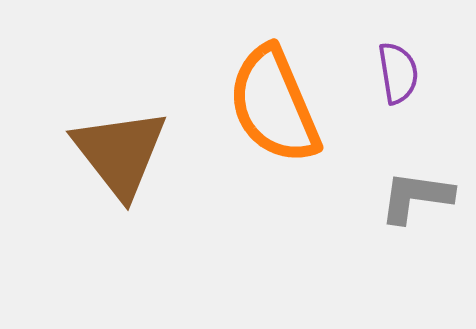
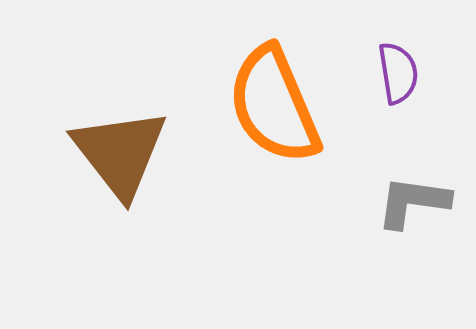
gray L-shape: moved 3 px left, 5 px down
